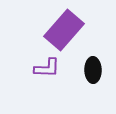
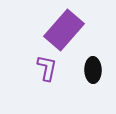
purple L-shape: rotated 80 degrees counterclockwise
